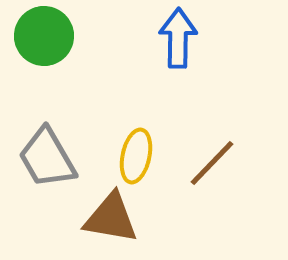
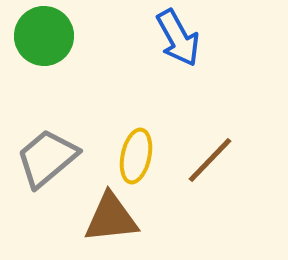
blue arrow: rotated 150 degrees clockwise
gray trapezoid: rotated 80 degrees clockwise
brown line: moved 2 px left, 3 px up
brown triangle: rotated 16 degrees counterclockwise
